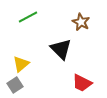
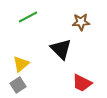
brown star: rotated 30 degrees counterclockwise
gray square: moved 3 px right
